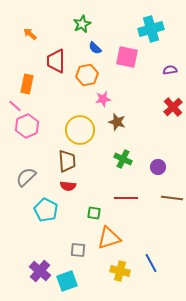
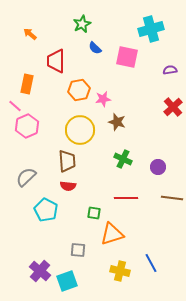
orange hexagon: moved 8 px left, 15 px down
orange triangle: moved 3 px right, 4 px up
